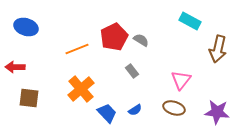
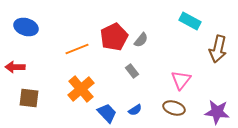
gray semicircle: rotated 98 degrees clockwise
